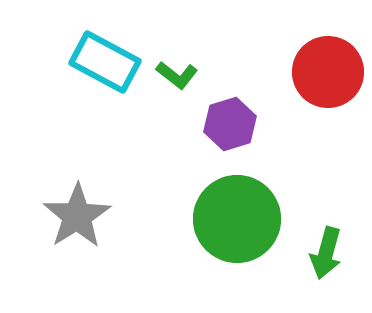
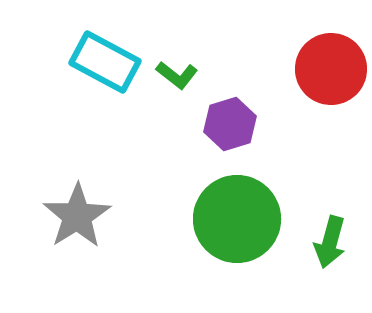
red circle: moved 3 px right, 3 px up
green arrow: moved 4 px right, 11 px up
